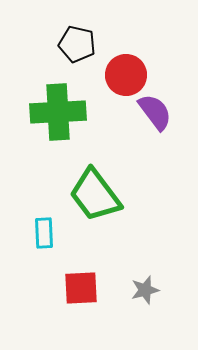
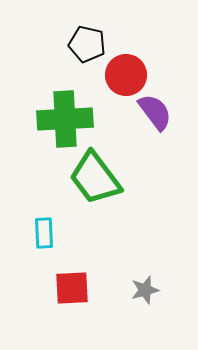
black pentagon: moved 10 px right
green cross: moved 7 px right, 7 px down
green trapezoid: moved 17 px up
red square: moved 9 px left
